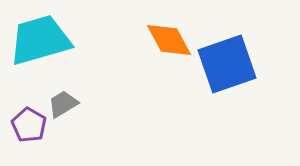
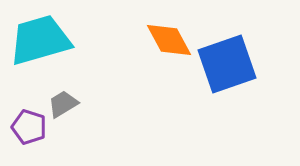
purple pentagon: moved 2 px down; rotated 12 degrees counterclockwise
